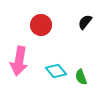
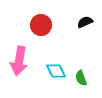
black semicircle: rotated 28 degrees clockwise
cyan diamond: rotated 15 degrees clockwise
green semicircle: moved 1 px down
